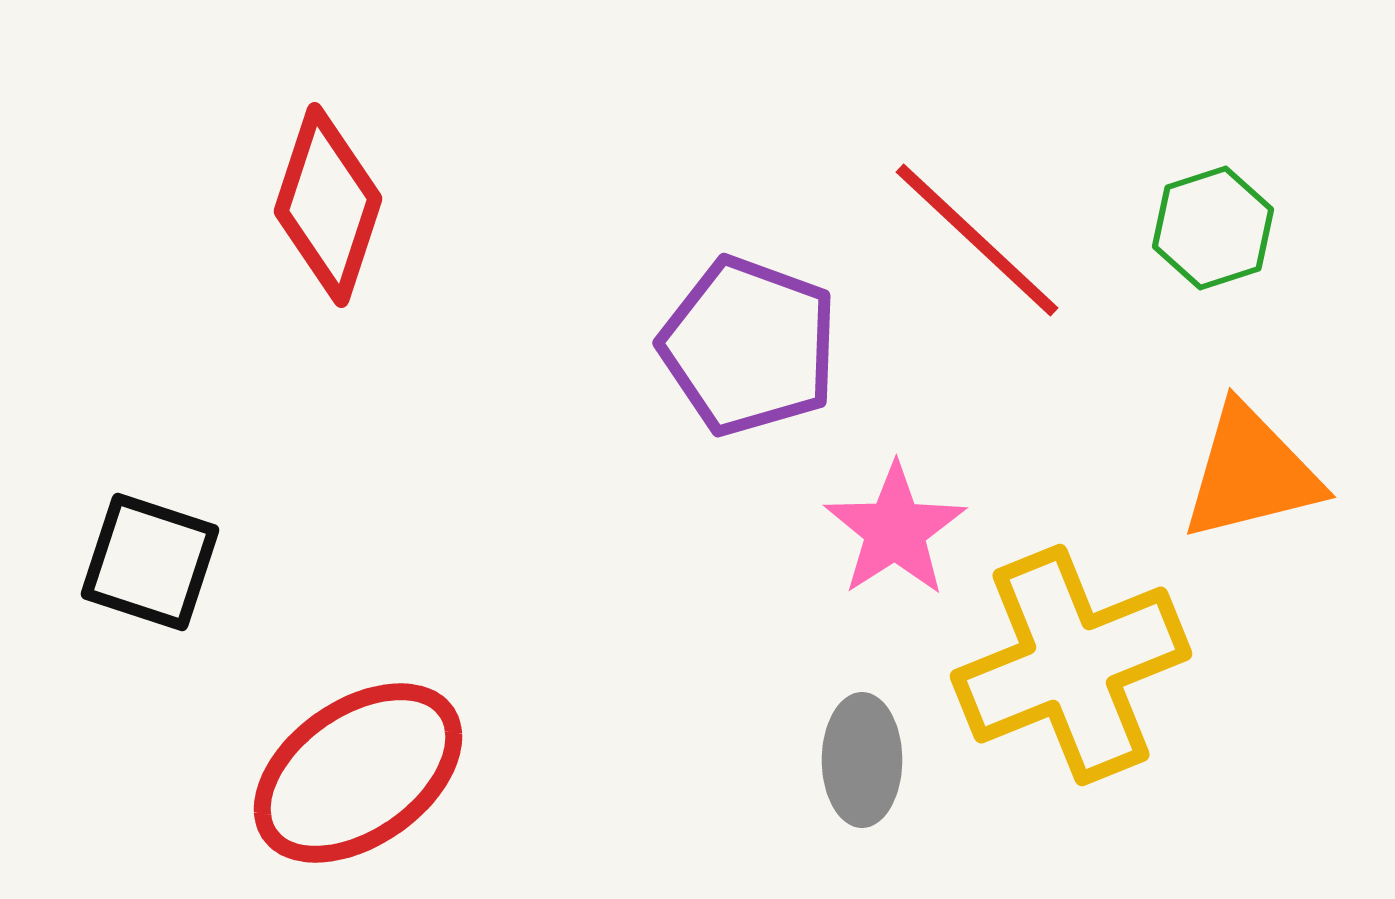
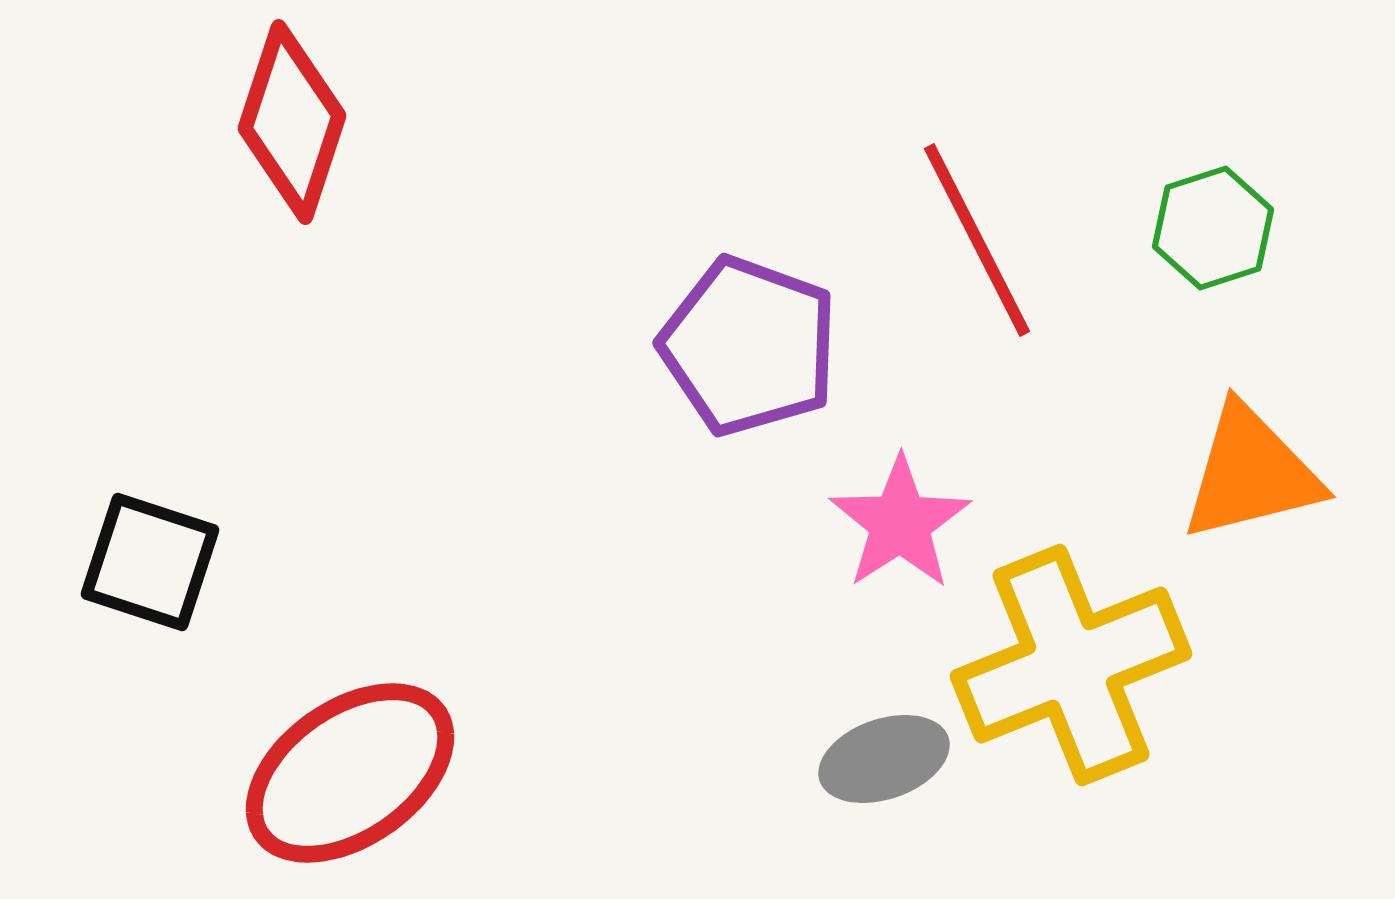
red diamond: moved 36 px left, 83 px up
red line: rotated 20 degrees clockwise
pink star: moved 5 px right, 7 px up
gray ellipse: moved 22 px right, 1 px up; rotated 71 degrees clockwise
red ellipse: moved 8 px left
